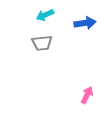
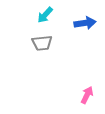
cyan arrow: rotated 24 degrees counterclockwise
